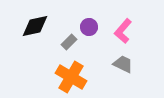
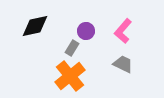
purple circle: moved 3 px left, 4 px down
gray rectangle: moved 3 px right, 6 px down; rotated 14 degrees counterclockwise
orange cross: moved 1 px left, 1 px up; rotated 20 degrees clockwise
